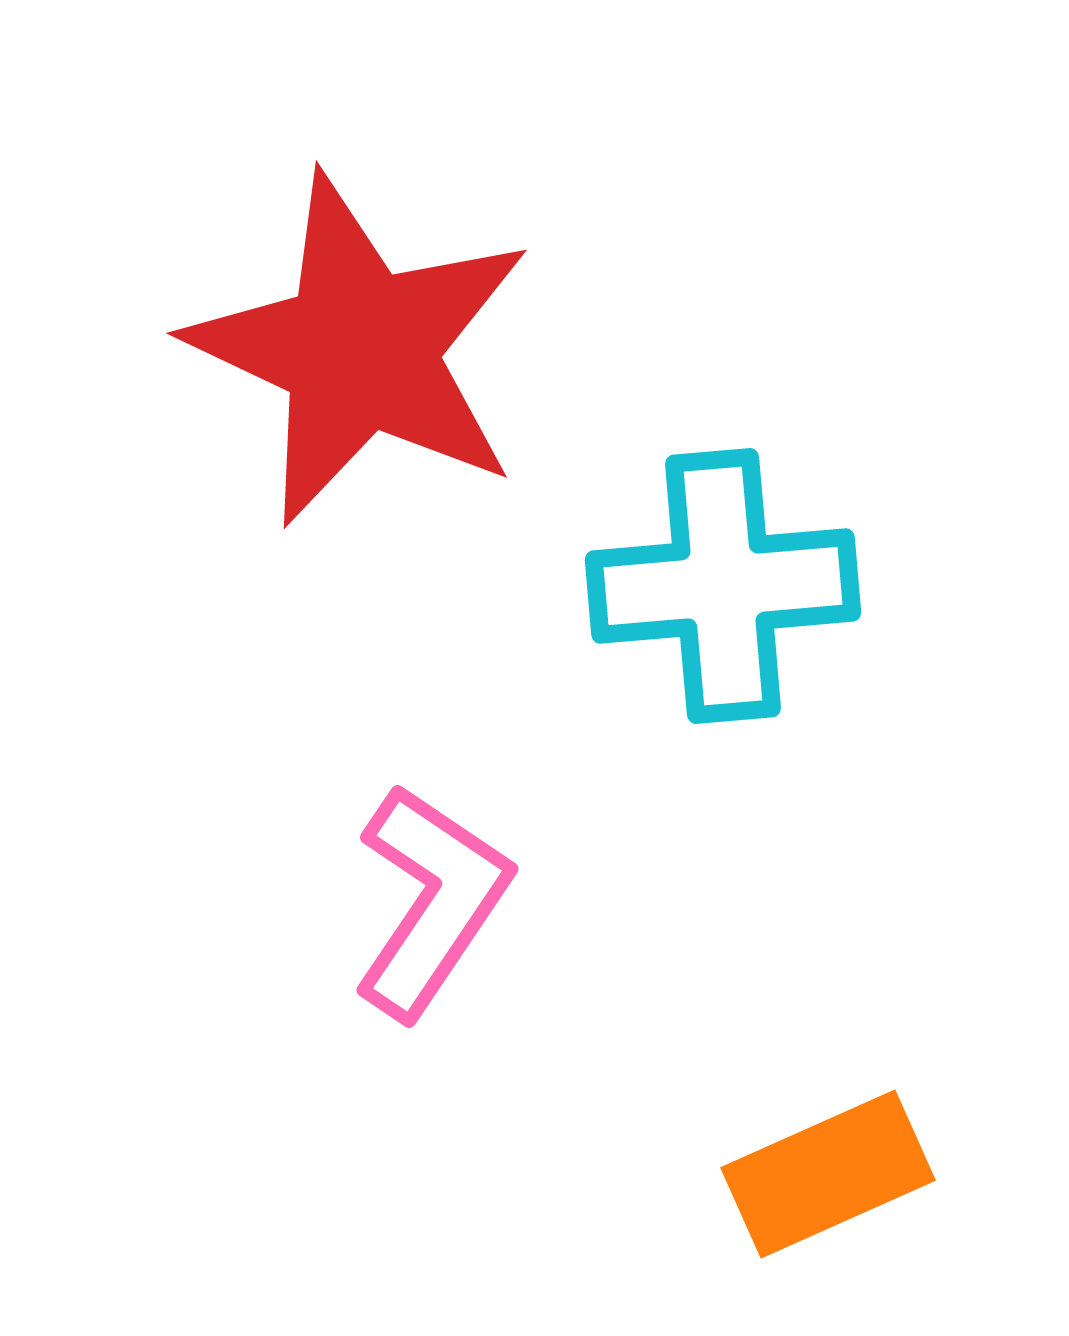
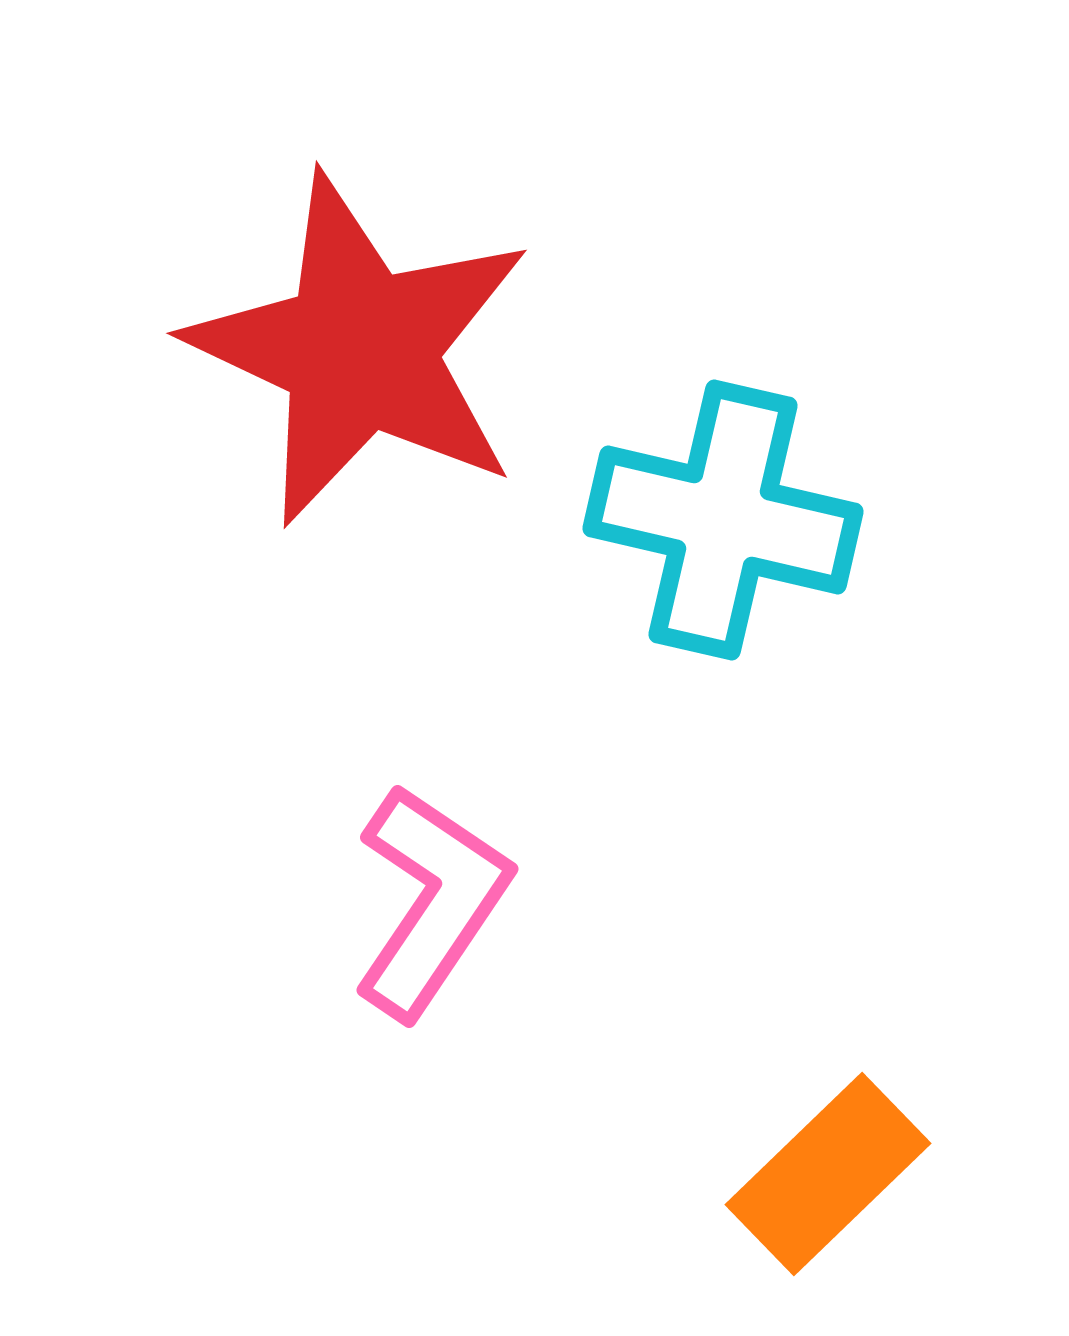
cyan cross: moved 66 px up; rotated 18 degrees clockwise
orange rectangle: rotated 20 degrees counterclockwise
